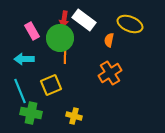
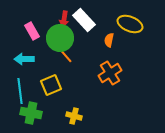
white rectangle: rotated 10 degrees clockwise
orange line: rotated 42 degrees counterclockwise
cyan line: rotated 15 degrees clockwise
